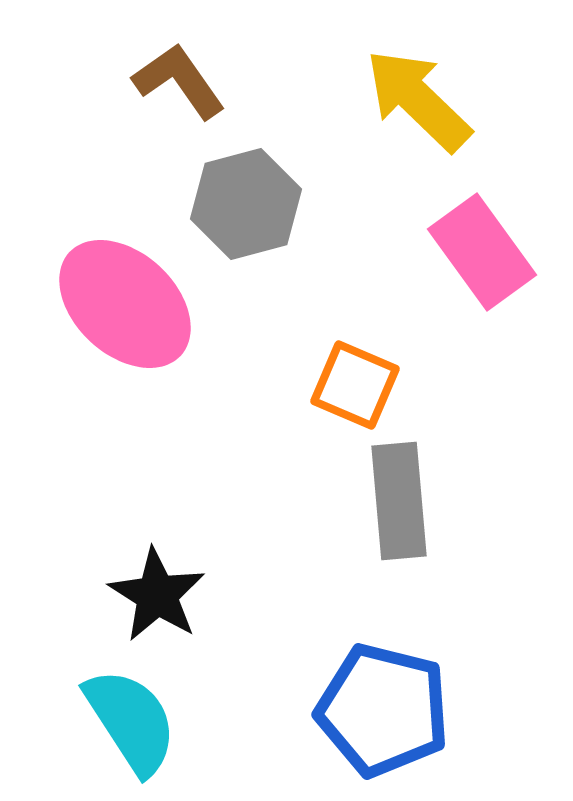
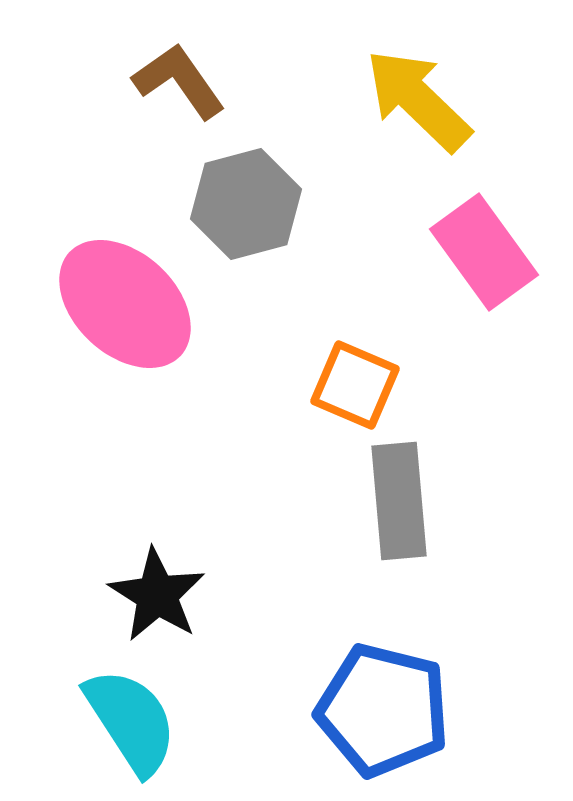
pink rectangle: moved 2 px right
